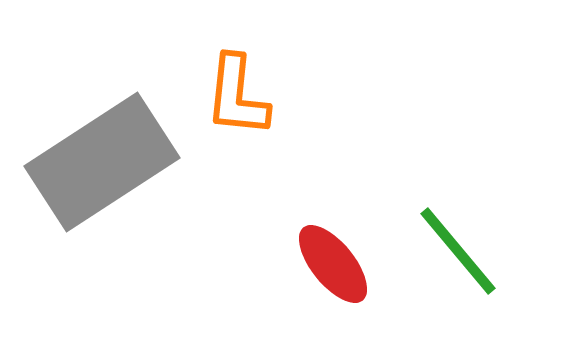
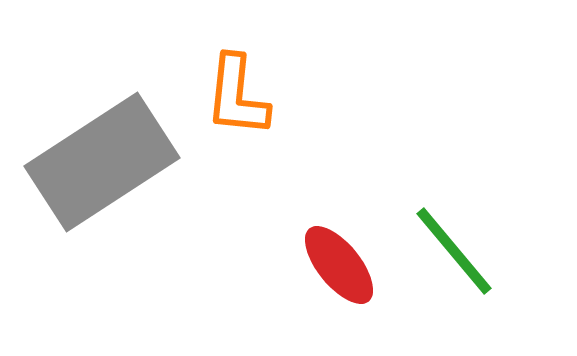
green line: moved 4 px left
red ellipse: moved 6 px right, 1 px down
